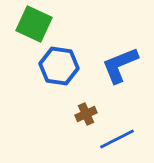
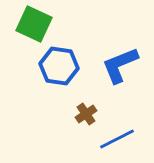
brown cross: rotated 10 degrees counterclockwise
